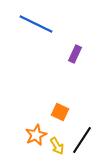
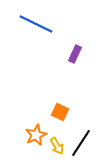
black line: moved 1 px left, 3 px down
